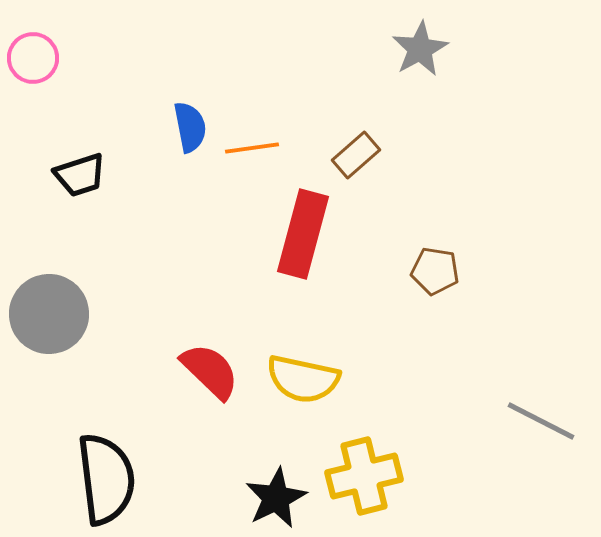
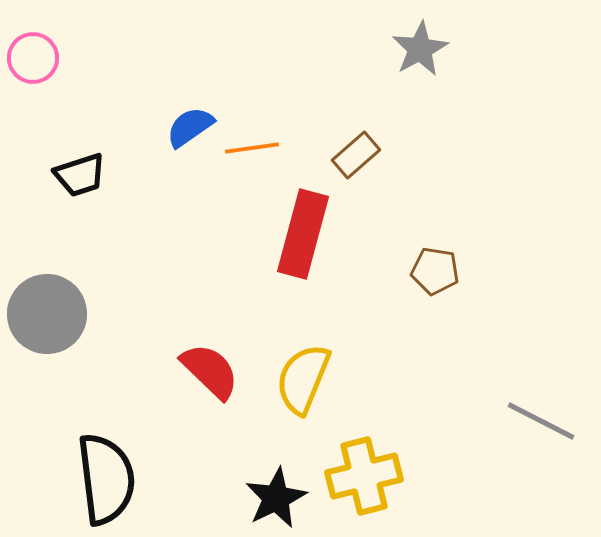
blue semicircle: rotated 114 degrees counterclockwise
gray circle: moved 2 px left
yellow semicircle: rotated 100 degrees clockwise
